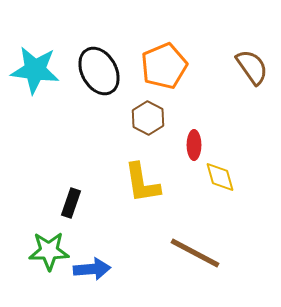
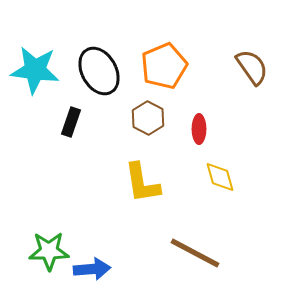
red ellipse: moved 5 px right, 16 px up
black rectangle: moved 81 px up
